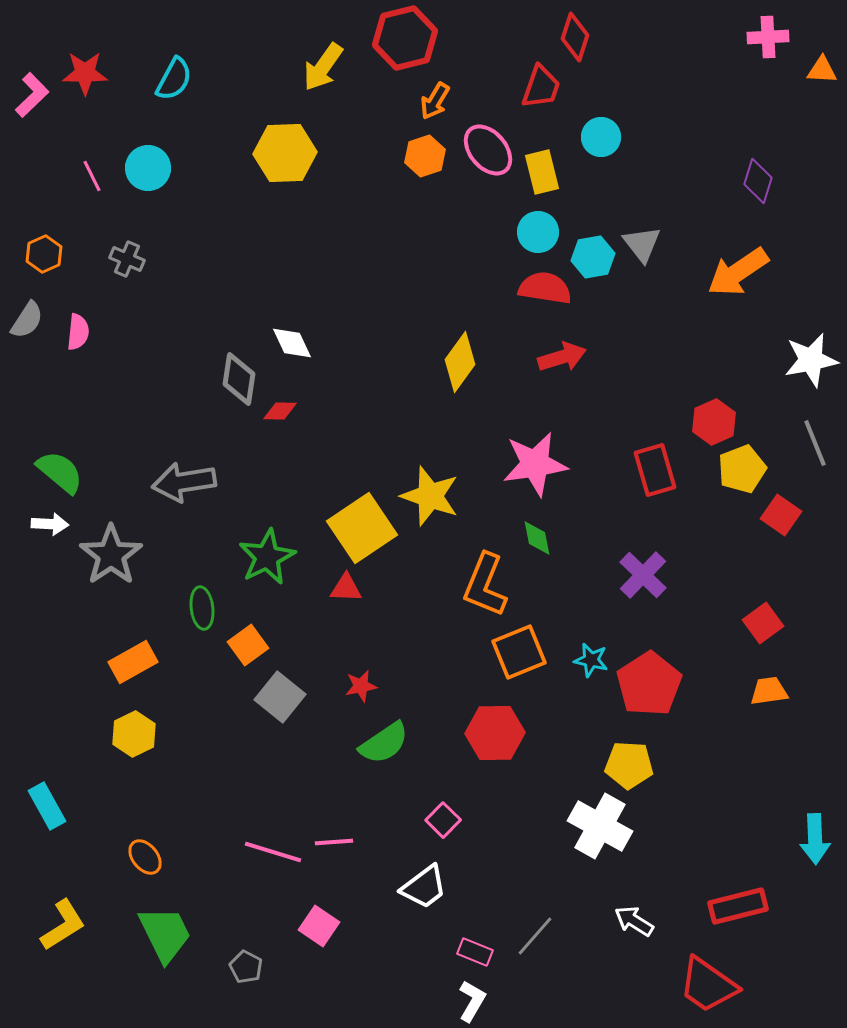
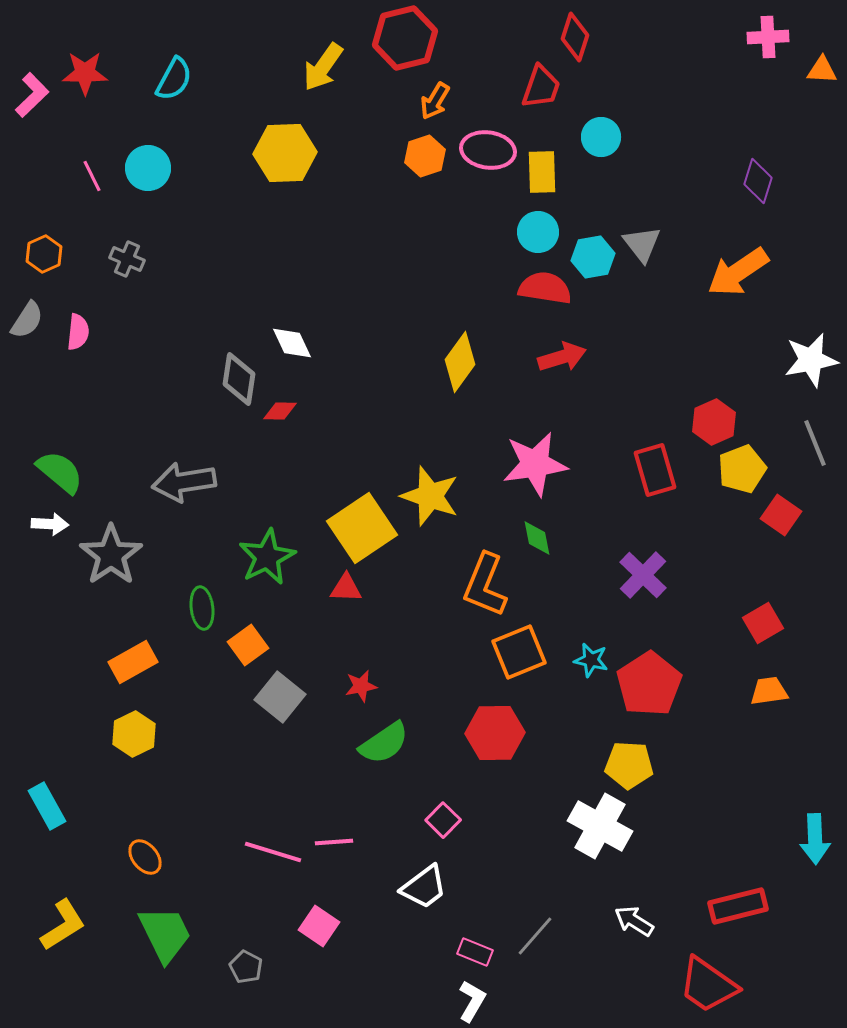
pink ellipse at (488, 150): rotated 42 degrees counterclockwise
yellow rectangle at (542, 172): rotated 12 degrees clockwise
red square at (763, 623): rotated 6 degrees clockwise
